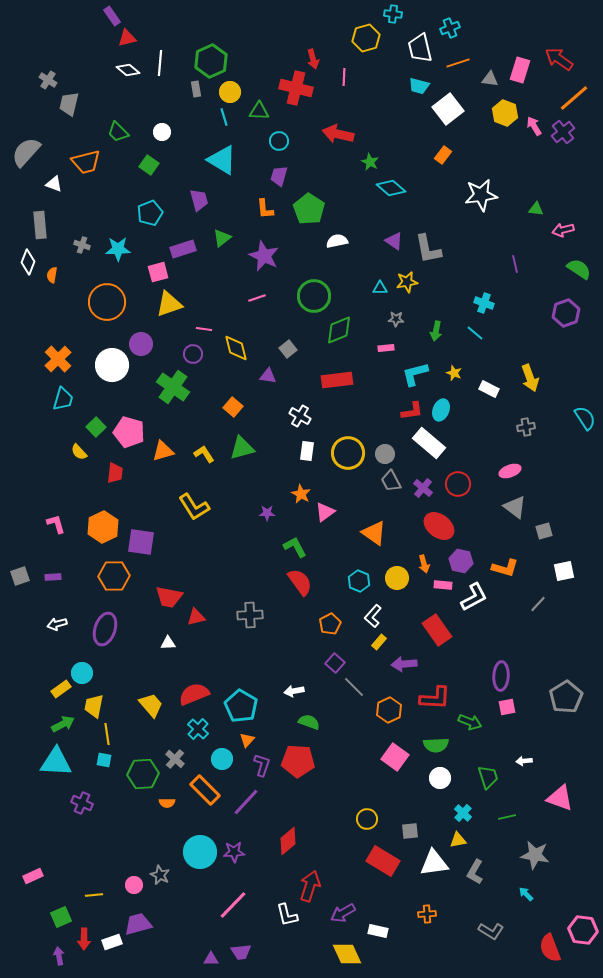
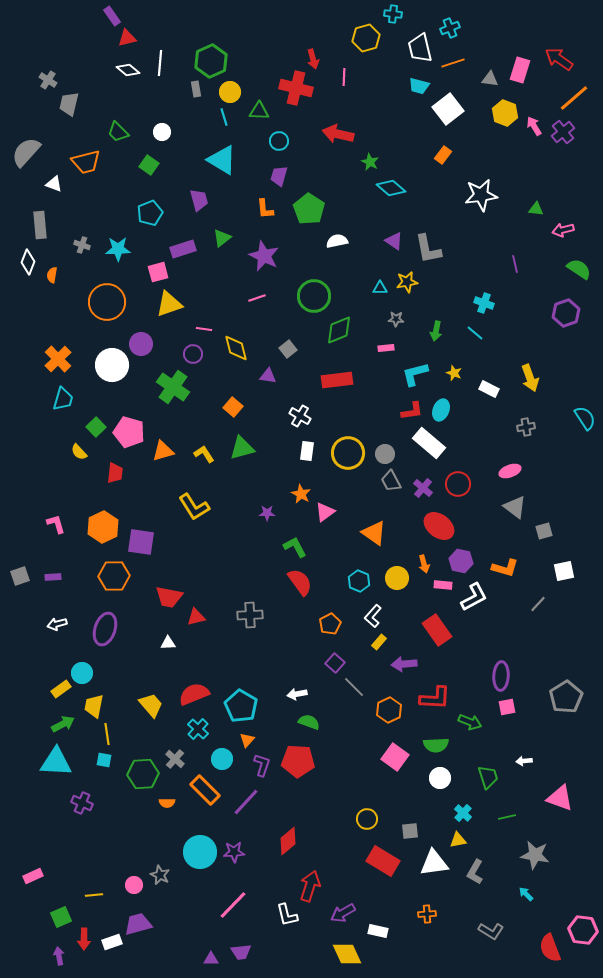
orange line at (458, 63): moved 5 px left
white arrow at (294, 691): moved 3 px right, 3 px down
